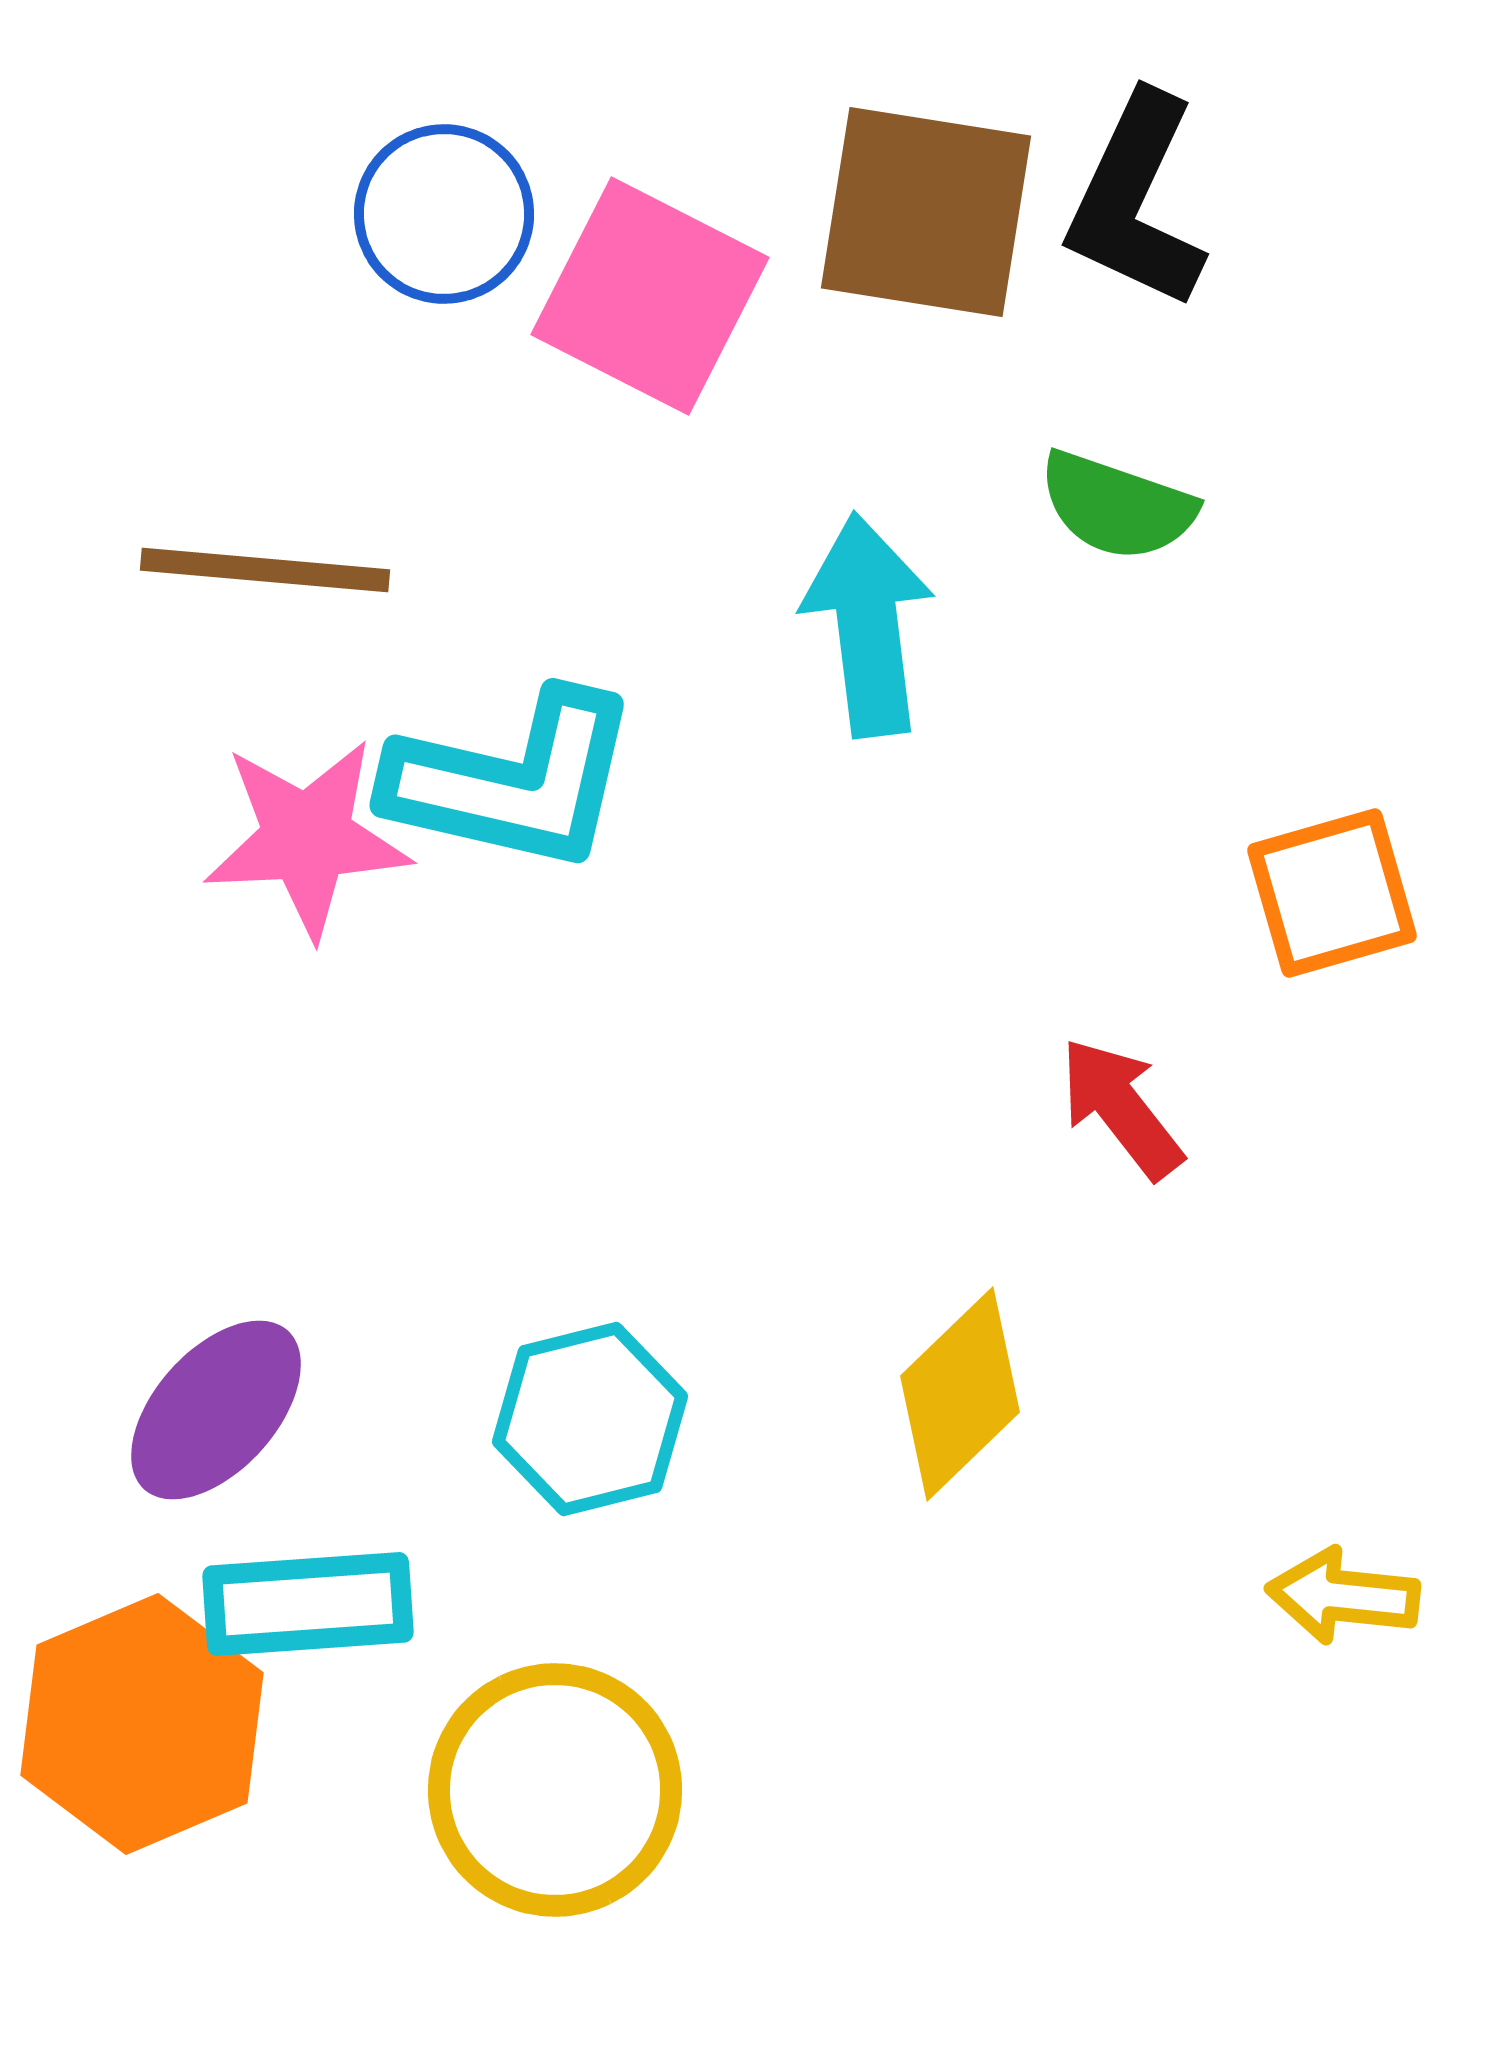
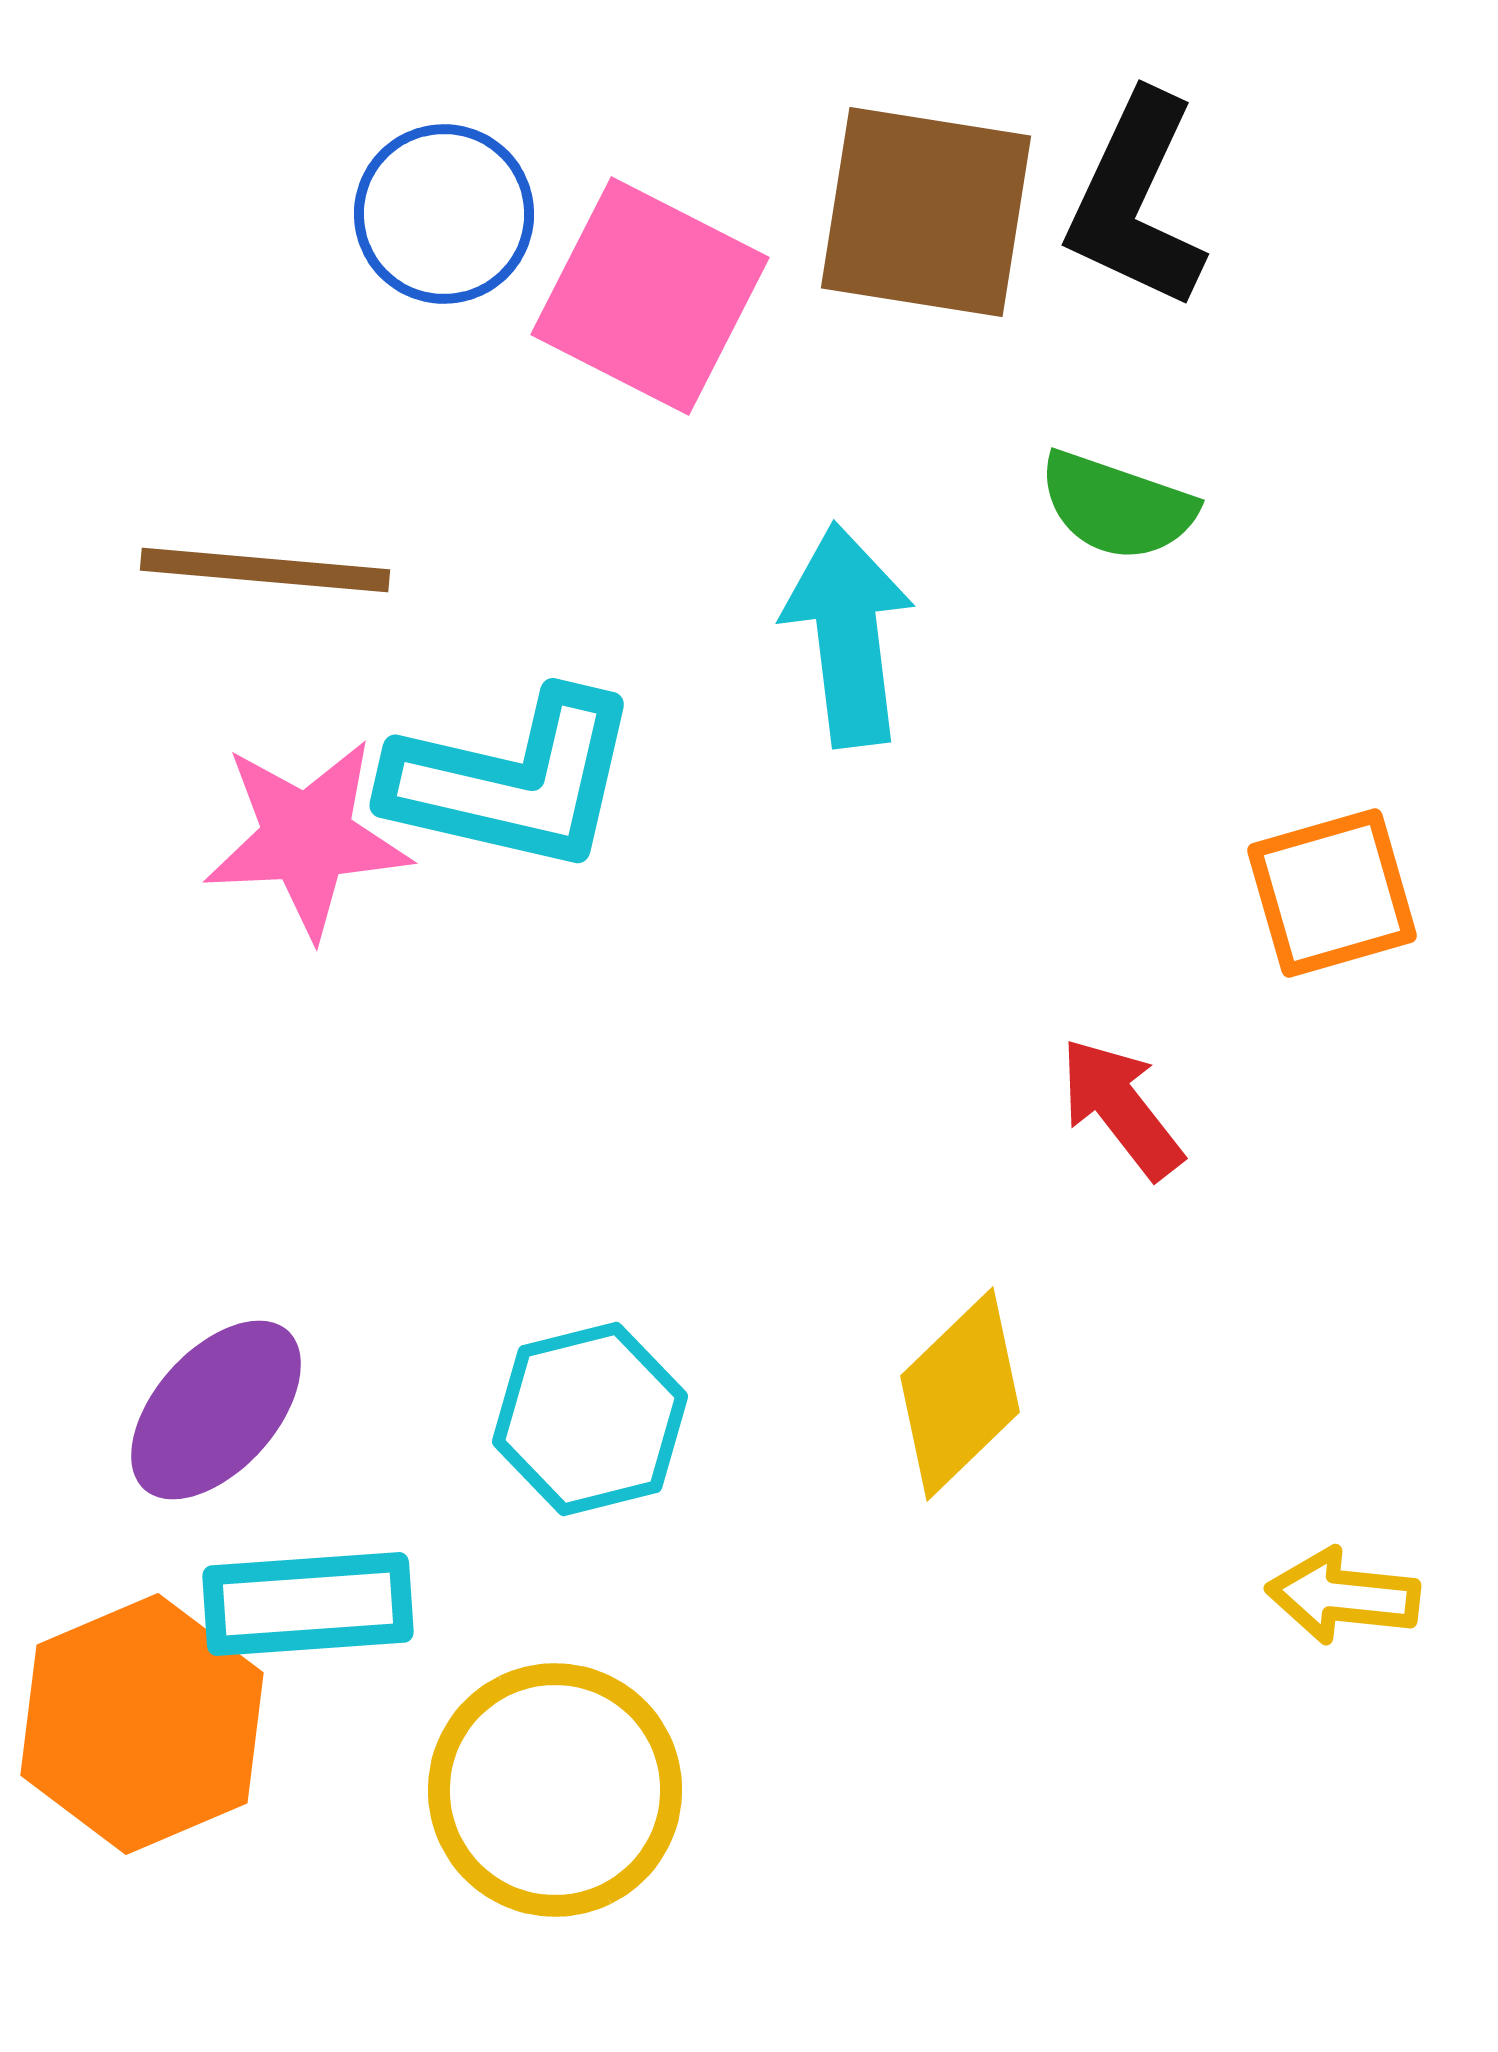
cyan arrow: moved 20 px left, 10 px down
